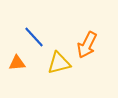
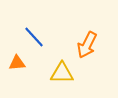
yellow triangle: moved 3 px right, 10 px down; rotated 15 degrees clockwise
